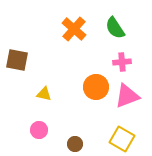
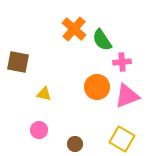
green semicircle: moved 13 px left, 12 px down
brown square: moved 1 px right, 2 px down
orange circle: moved 1 px right
